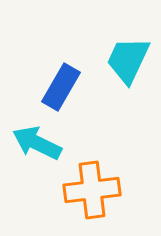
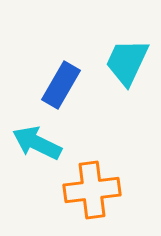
cyan trapezoid: moved 1 px left, 2 px down
blue rectangle: moved 2 px up
